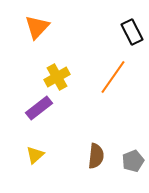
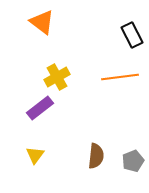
orange triangle: moved 5 px right, 5 px up; rotated 36 degrees counterclockwise
black rectangle: moved 3 px down
orange line: moved 7 px right; rotated 48 degrees clockwise
purple rectangle: moved 1 px right
yellow triangle: rotated 12 degrees counterclockwise
